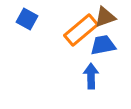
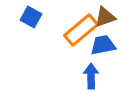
blue square: moved 4 px right, 2 px up
